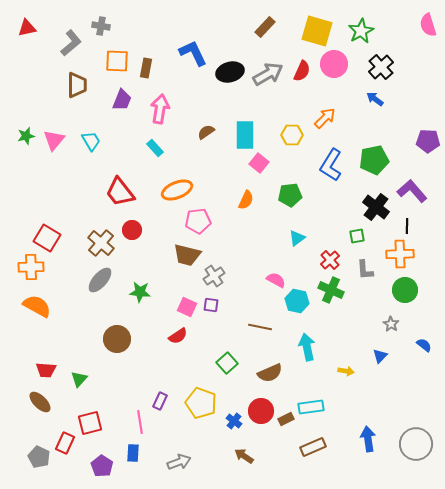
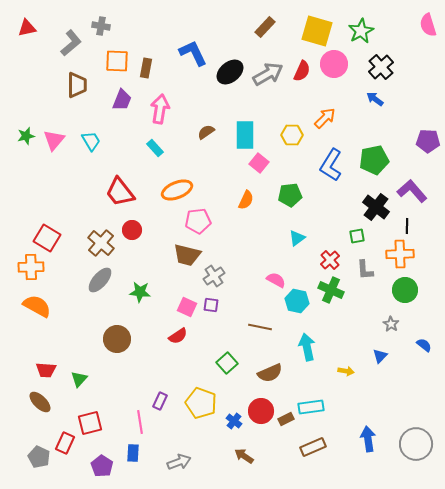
black ellipse at (230, 72): rotated 24 degrees counterclockwise
